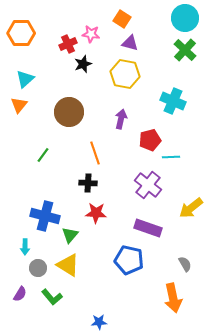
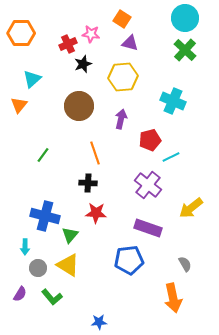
yellow hexagon: moved 2 px left, 3 px down; rotated 16 degrees counterclockwise
cyan triangle: moved 7 px right
brown circle: moved 10 px right, 6 px up
cyan line: rotated 24 degrees counterclockwise
blue pentagon: rotated 20 degrees counterclockwise
